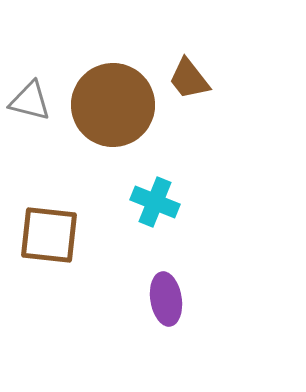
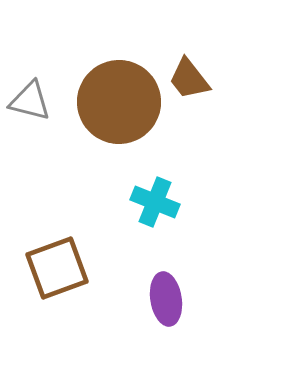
brown circle: moved 6 px right, 3 px up
brown square: moved 8 px right, 33 px down; rotated 26 degrees counterclockwise
